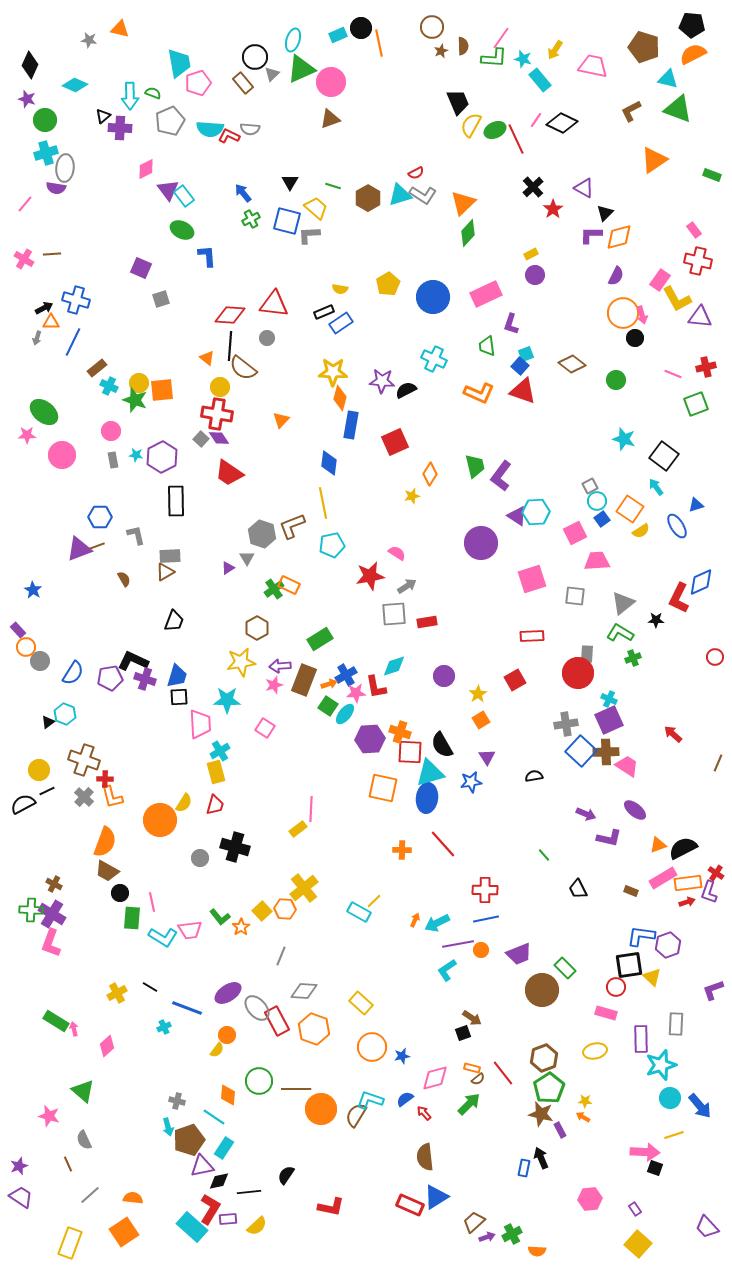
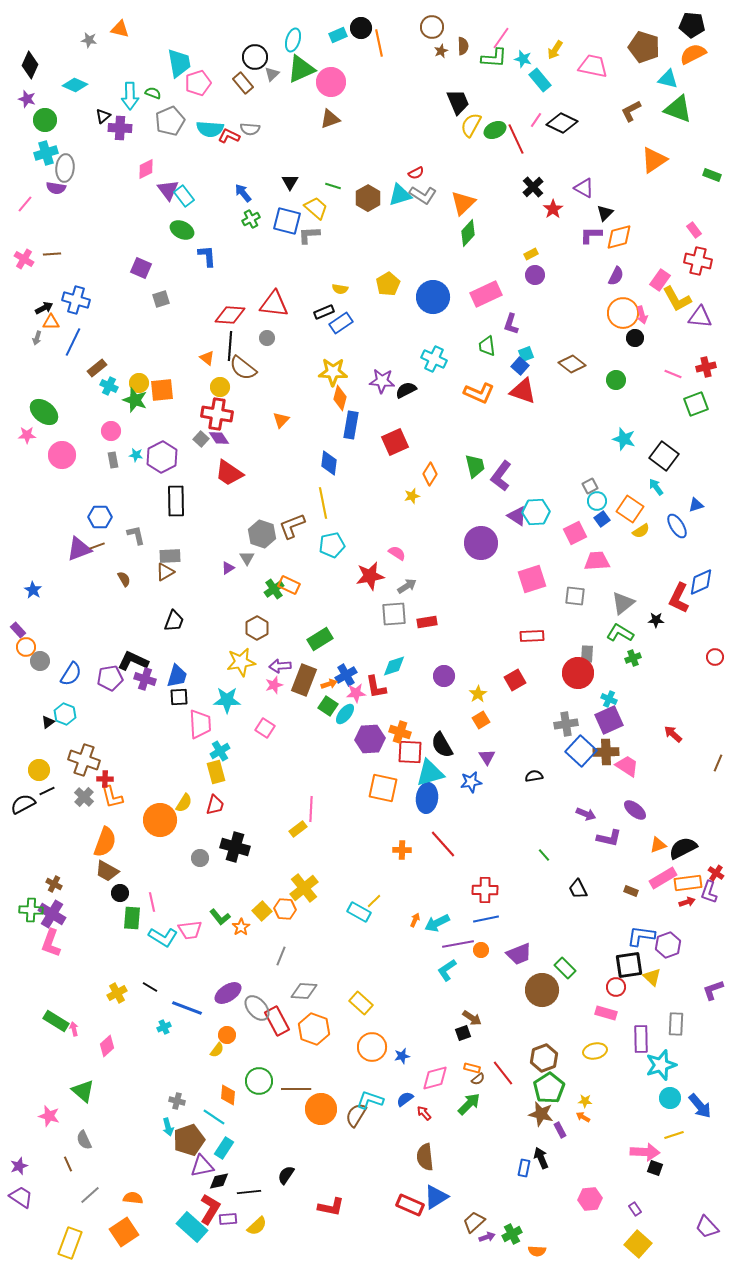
blue semicircle at (73, 673): moved 2 px left, 1 px down
